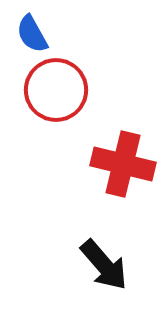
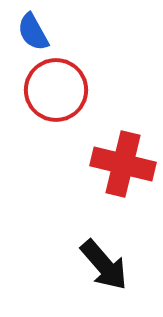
blue semicircle: moved 1 px right, 2 px up
